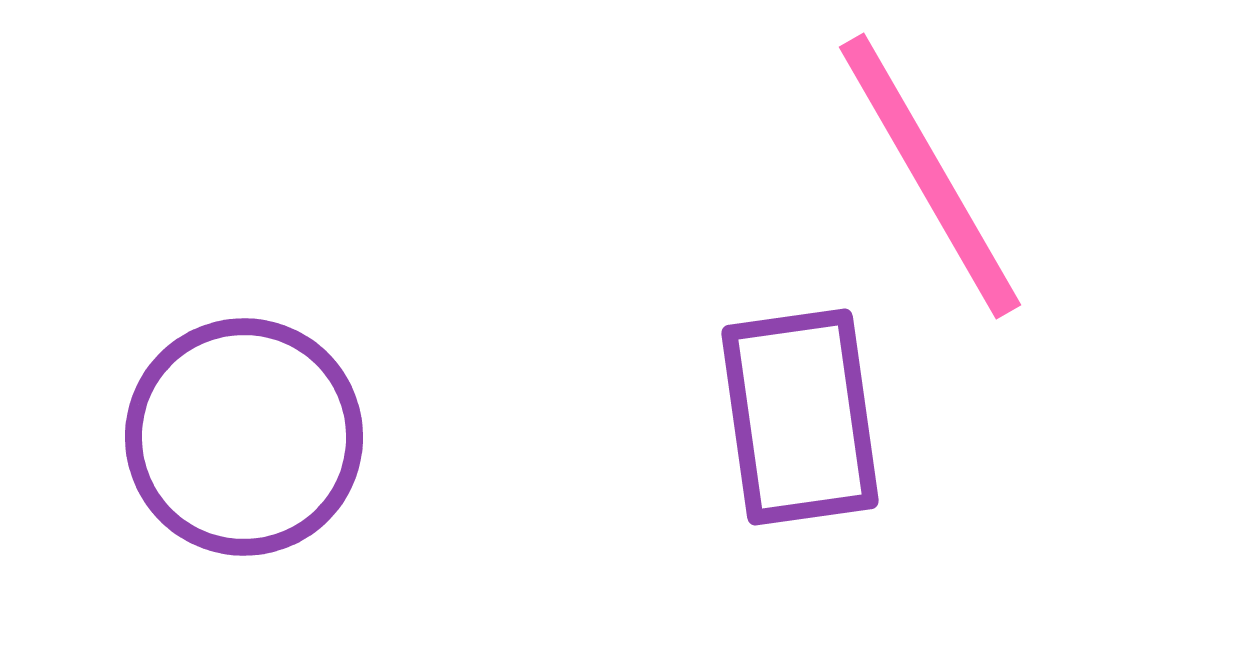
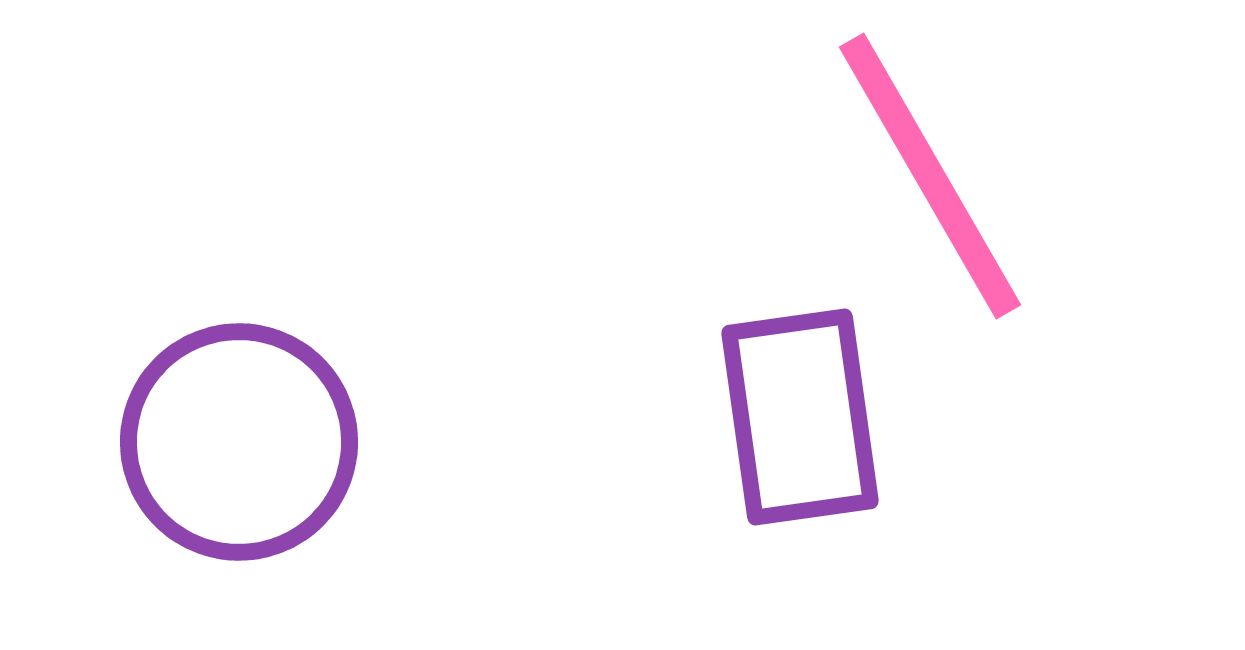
purple circle: moved 5 px left, 5 px down
